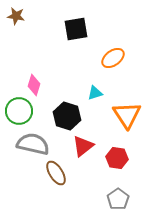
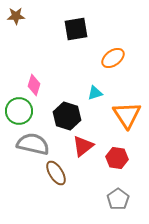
brown star: rotated 12 degrees counterclockwise
